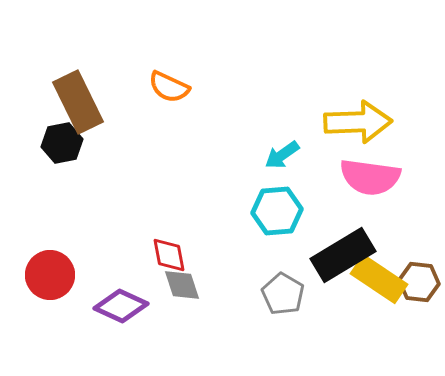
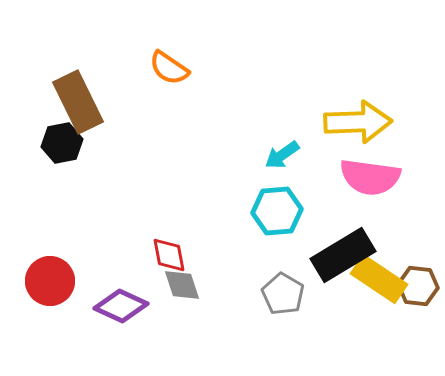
orange semicircle: moved 19 px up; rotated 9 degrees clockwise
red circle: moved 6 px down
brown hexagon: moved 1 px left, 4 px down
